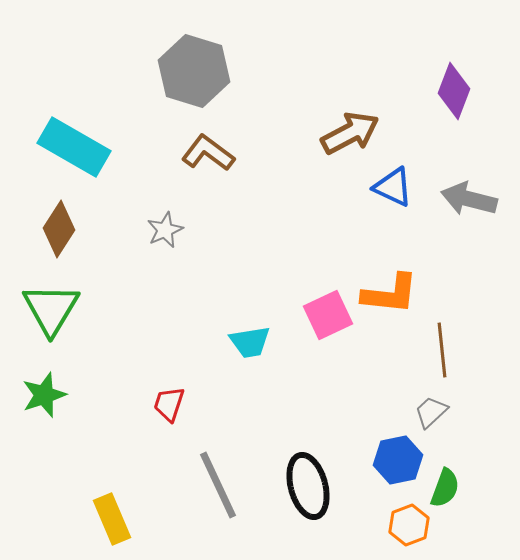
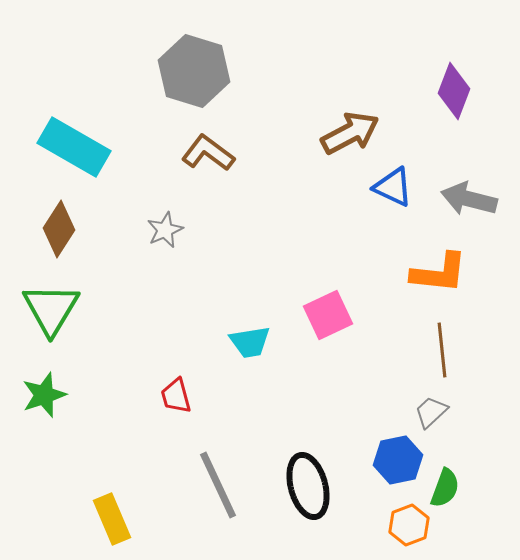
orange L-shape: moved 49 px right, 21 px up
red trapezoid: moved 7 px right, 8 px up; rotated 33 degrees counterclockwise
